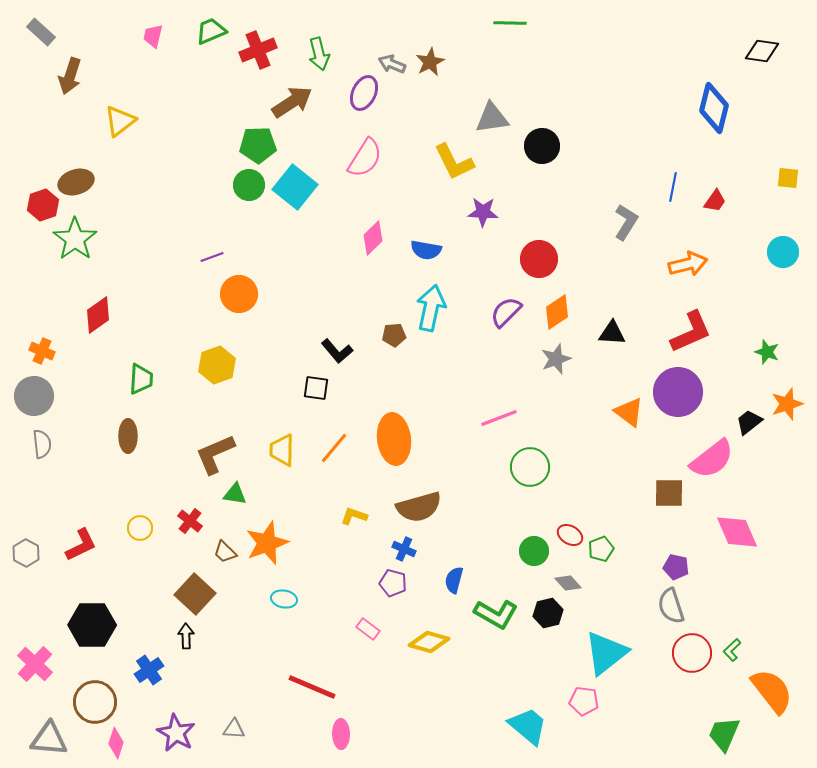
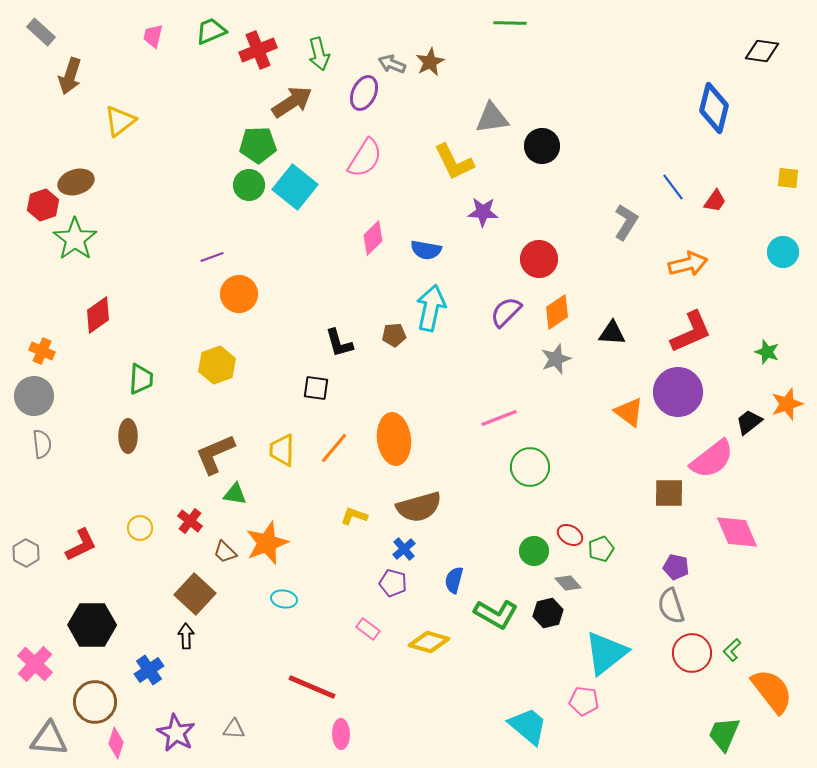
blue line at (673, 187): rotated 48 degrees counterclockwise
black L-shape at (337, 351): moved 2 px right, 8 px up; rotated 24 degrees clockwise
blue cross at (404, 549): rotated 25 degrees clockwise
